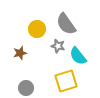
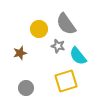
yellow circle: moved 2 px right
